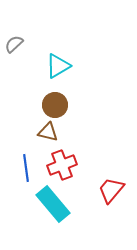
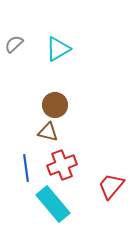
cyan triangle: moved 17 px up
red trapezoid: moved 4 px up
